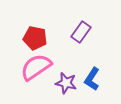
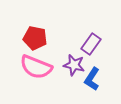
purple rectangle: moved 10 px right, 12 px down
pink semicircle: rotated 124 degrees counterclockwise
purple star: moved 8 px right, 18 px up
